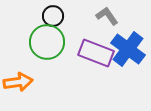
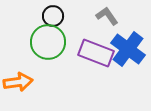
green circle: moved 1 px right
